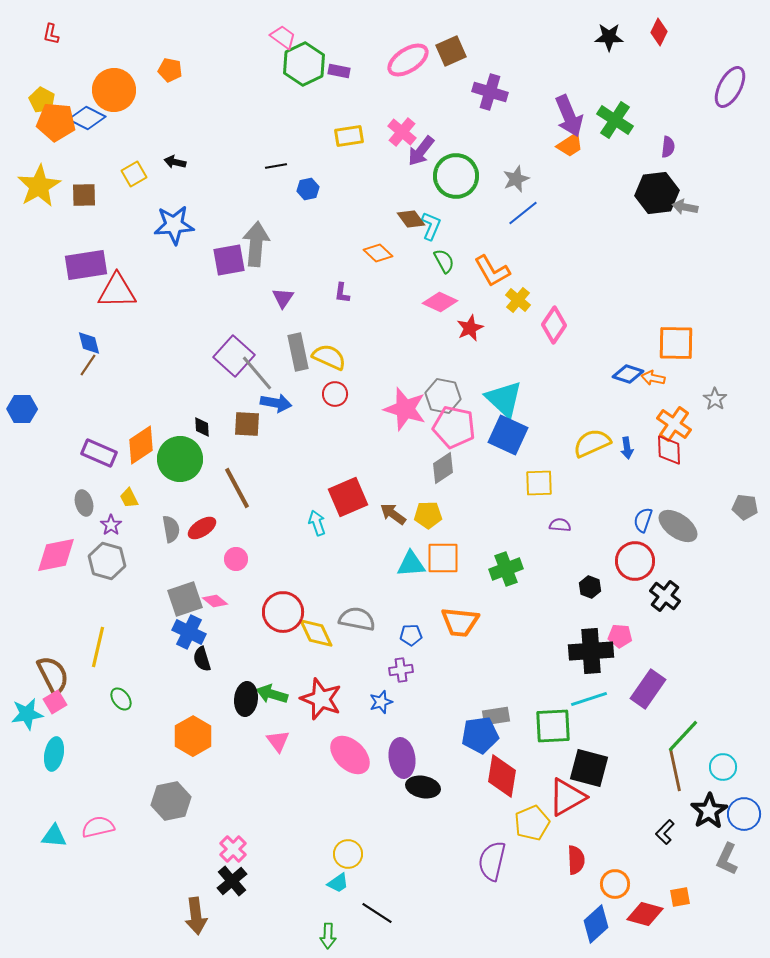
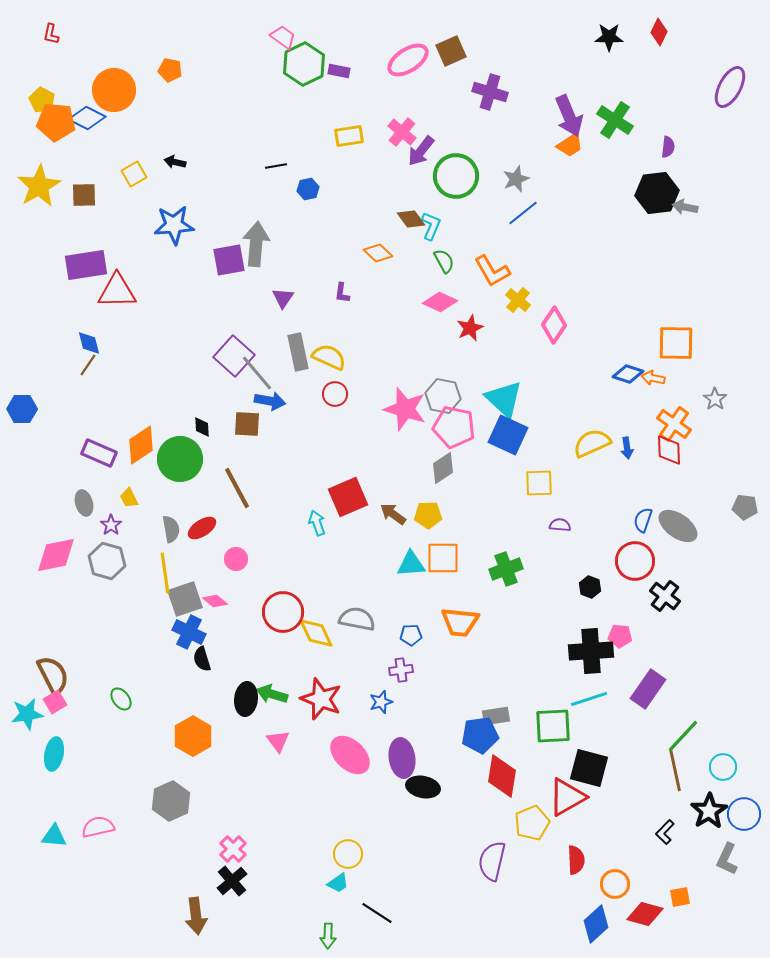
blue arrow at (276, 403): moved 6 px left, 2 px up
yellow line at (98, 647): moved 67 px right, 74 px up; rotated 21 degrees counterclockwise
gray hexagon at (171, 801): rotated 12 degrees counterclockwise
